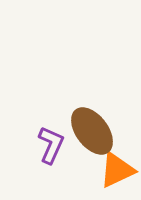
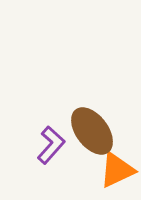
purple L-shape: rotated 18 degrees clockwise
